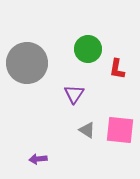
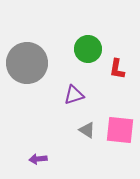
purple triangle: moved 1 px down; rotated 40 degrees clockwise
